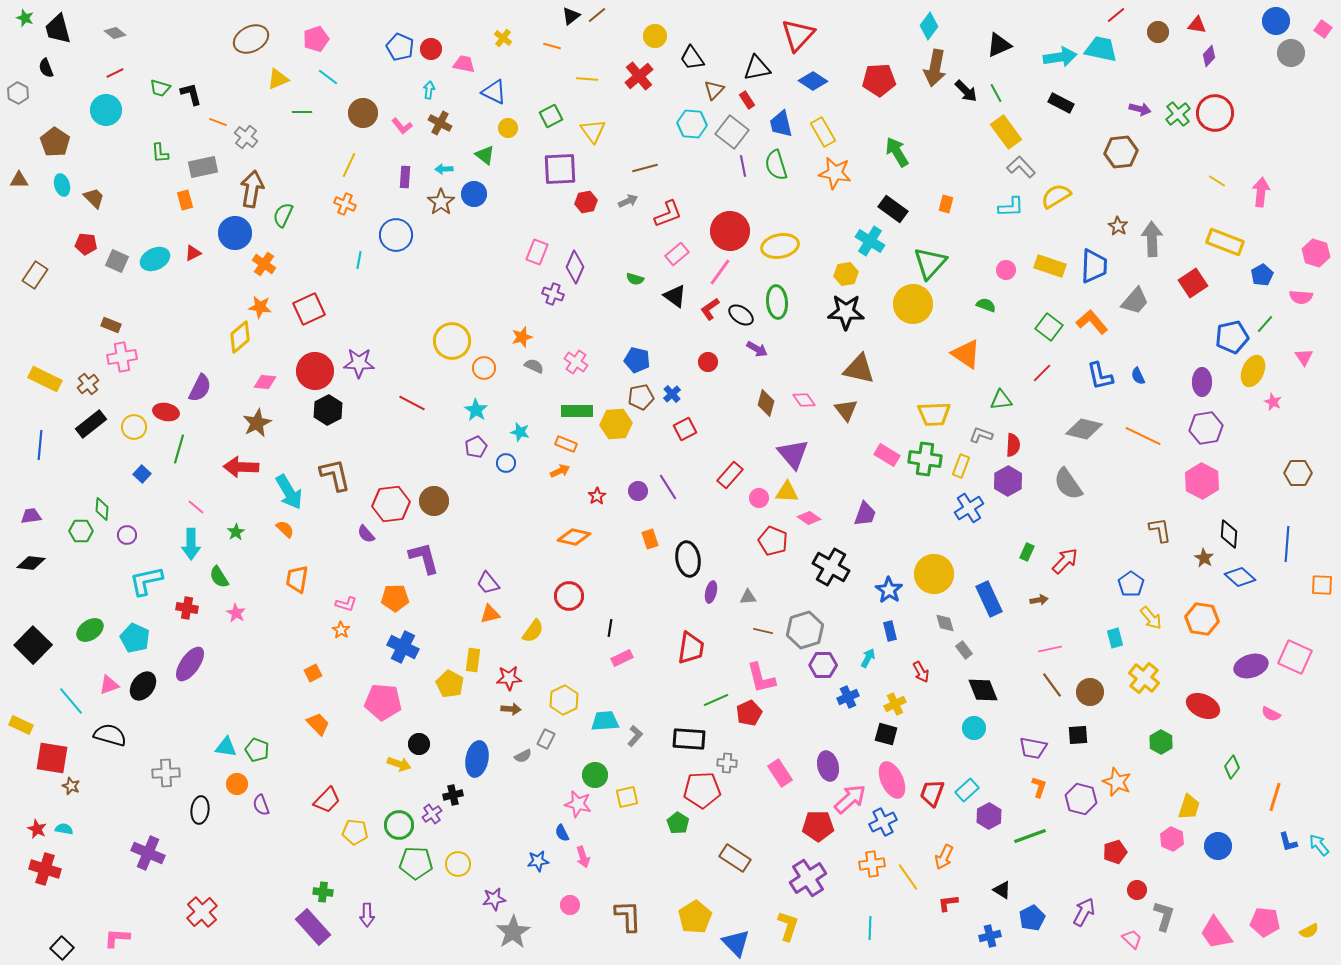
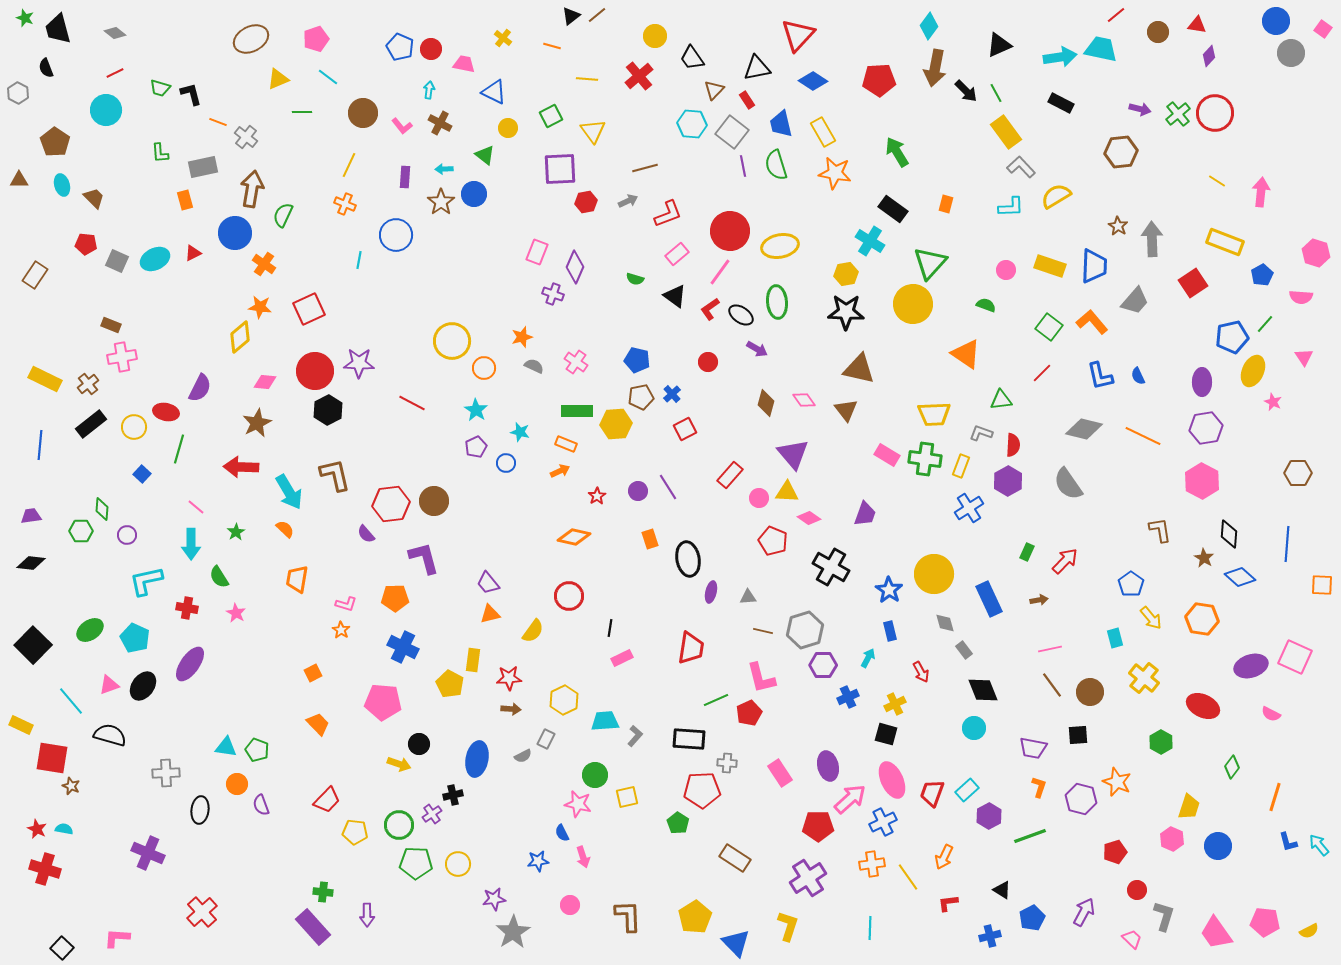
gray L-shape at (981, 435): moved 2 px up
